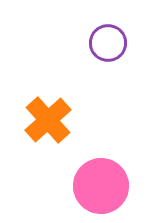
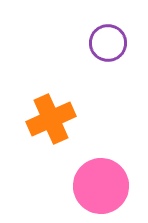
orange cross: moved 3 px right, 1 px up; rotated 18 degrees clockwise
